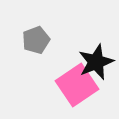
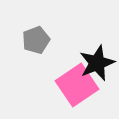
black star: moved 1 px right, 1 px down
